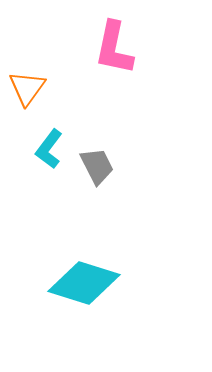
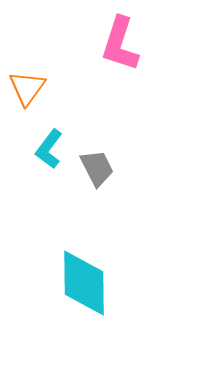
pink L-shape: moved 6 px right, 4 px up; rotated 6 degrees clockwise
gray trapezoid: moved 2 px down
cyan diamond: rotated 72 degrees clockwise
